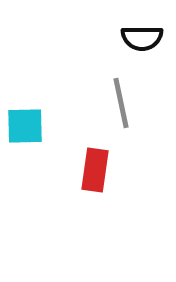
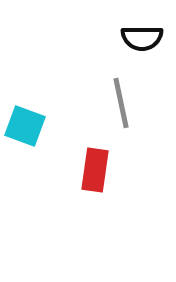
cyan square: rotated 21 degrees clockwise
